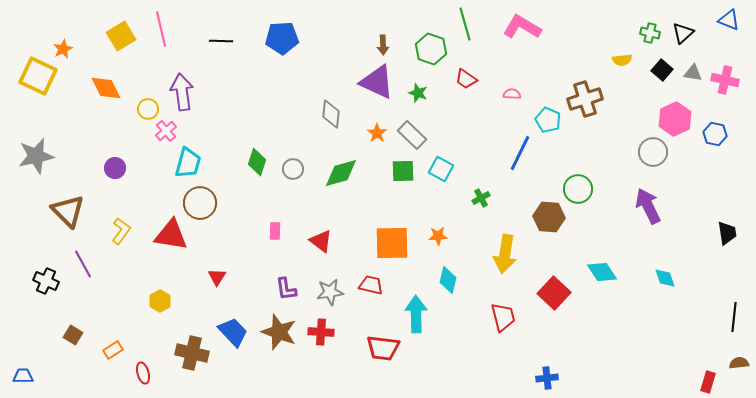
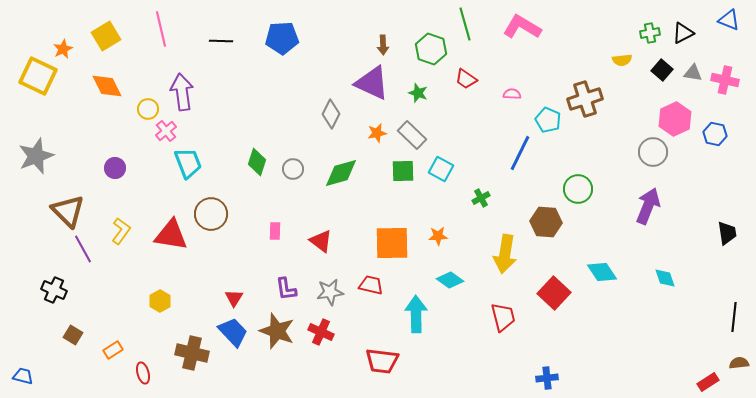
green cross at (650, 33): rotated 24 degrees counterclockwise
black triangle at (683, 33): rotated 15 degrees clockwise
yellow square at (121, 36): moved 15 px left
purple triangle at (377, 82): moved 5 px left, 1 px down
orange diamond at (106, 88): moved 1 px right, 2 px up
gray diamond at (331, 114): rotated 20 degrees clockwise
orange star at (377, 133): rotated 24 degrees clockwise
gray star at (36, 156): rotated 9 degrees counterclockwise
cyan trapezoid at (188, 163): rotated 36 degrees counterclockwise
brown circle at (200, 203): moved 11 px right, 11 px down
purple arrow at (648, 206): rotated 48 degrees clockwise
brown hexagon at (549, 217): moved 3 px left, 5 px down
purple line at (83, 264): moved 15 px up
red triangle at (217, 277): moved 17 px right, 21 px down
cyan diamond at (448, 280): moved 2 px right; rotated 68 degrees counterclockwise
black cross at (46, 281): moved 8 px right, 9 px down
brown star at (279, 332): moved 2 px left, 1 px up
red cross at (321, 332): rotated 20 degrees clockwise
red trapezoid at (383, 348): moved 1 px left, 13 px down
blue trapezoid at (23, 376): rotated 15 degrees clockwise
red rectangle at (708, 382): rotated 40 degrees clockwise
